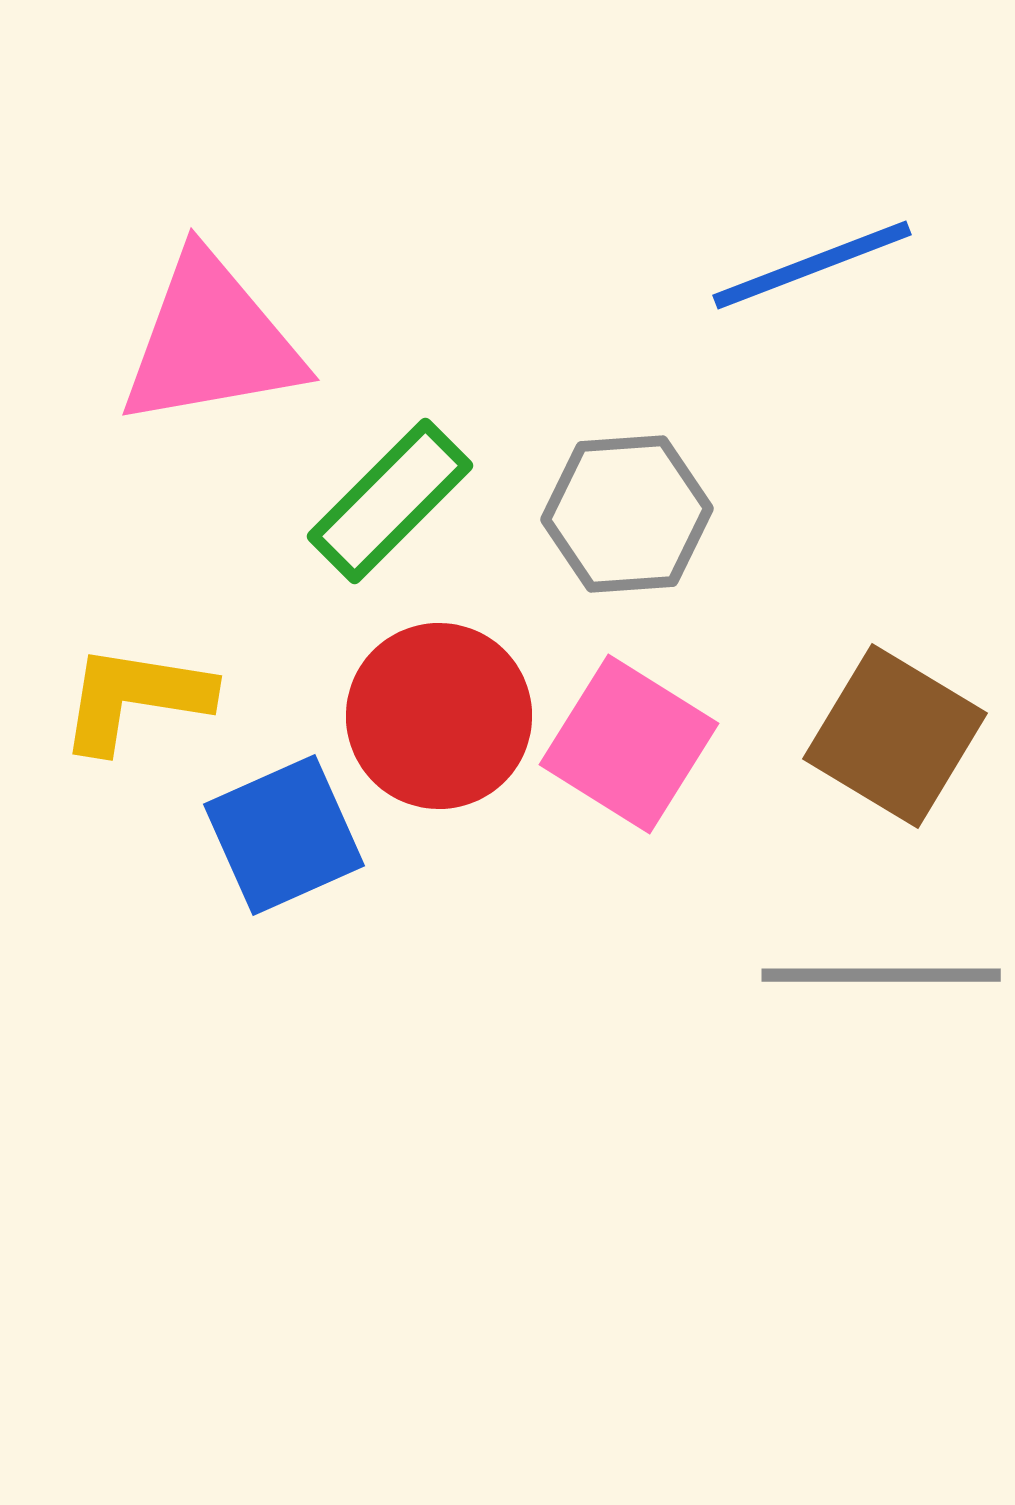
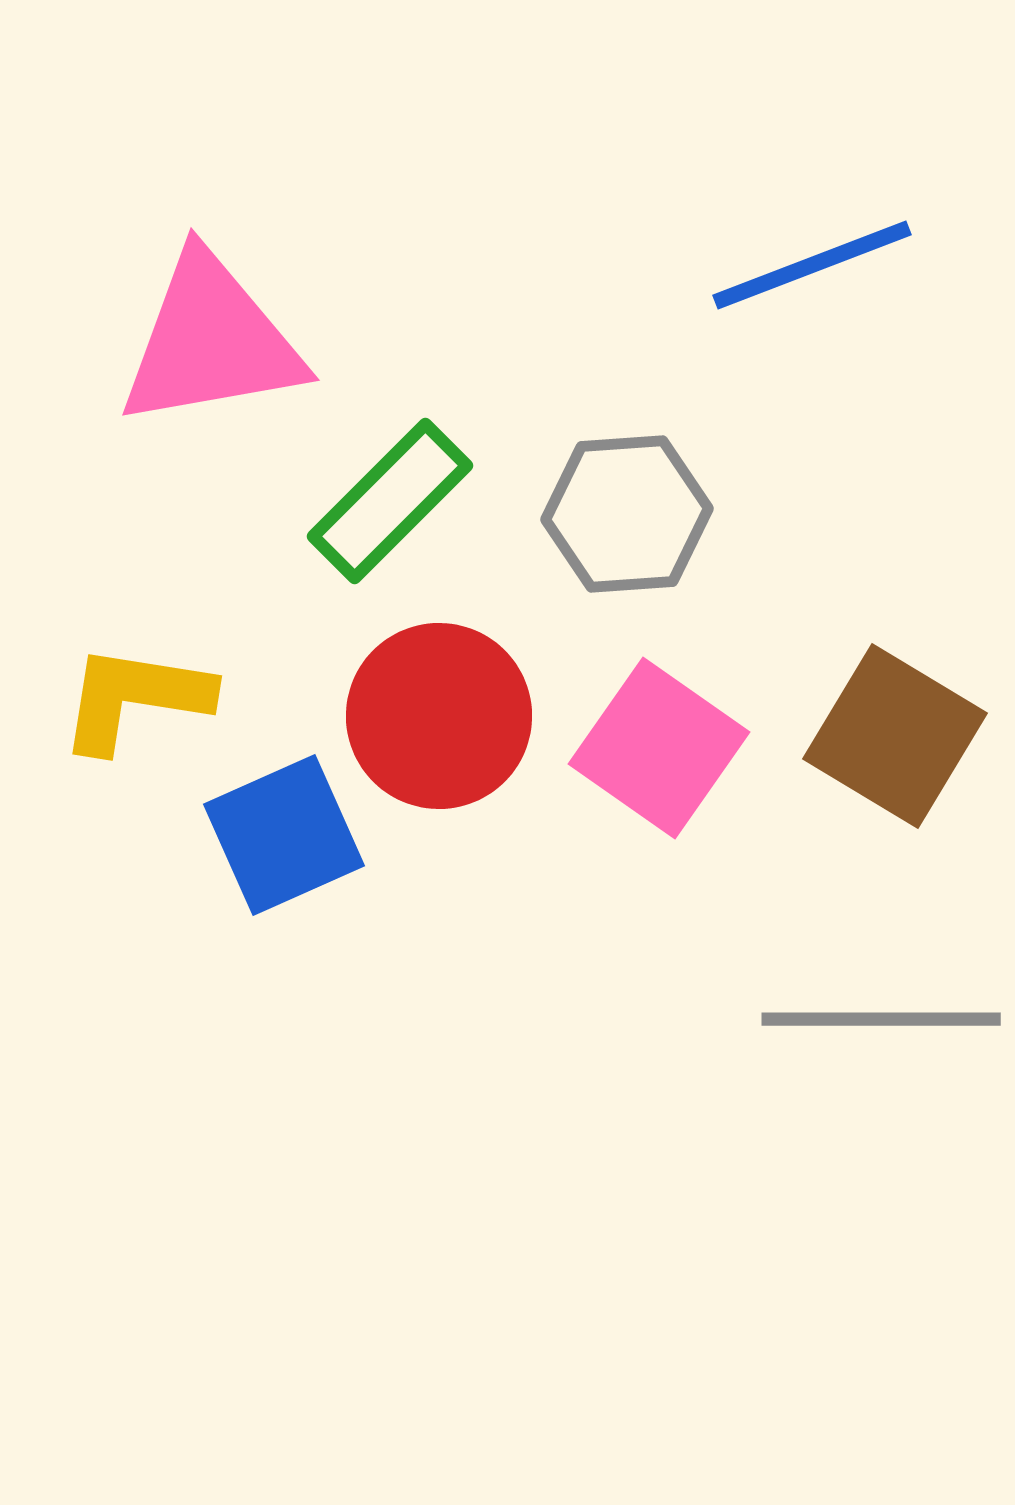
pink square: moved 30 px right, 4 px down; rotated 3 degrees clockwise
gray line: moved 44 px down
